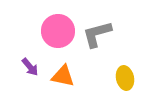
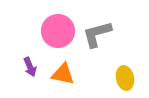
purple arrow: rotated 18 degrees clockwise
orange triangle: moved 2 px up
